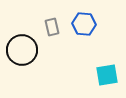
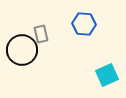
gray rectangle: moved 11 px left, 7 px down
cyan square: rotated 15 degrees counterclockwise
